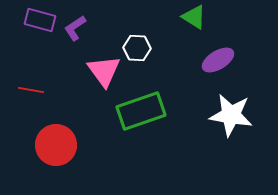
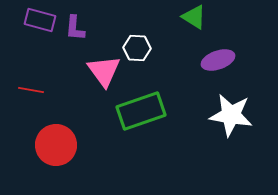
purple L-shape: rotated 52 degrees counterclockwise
purple ellipse: rotated 12 degrees clockwise
